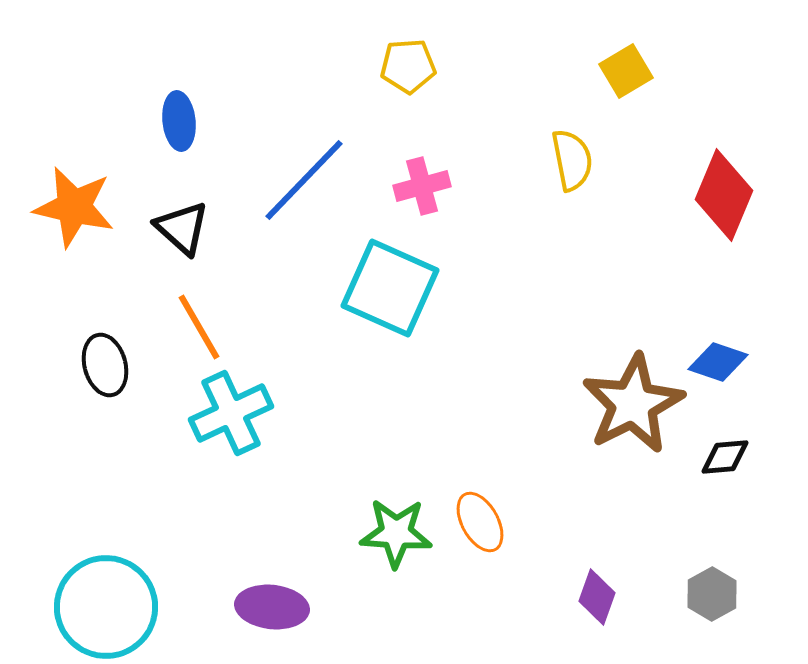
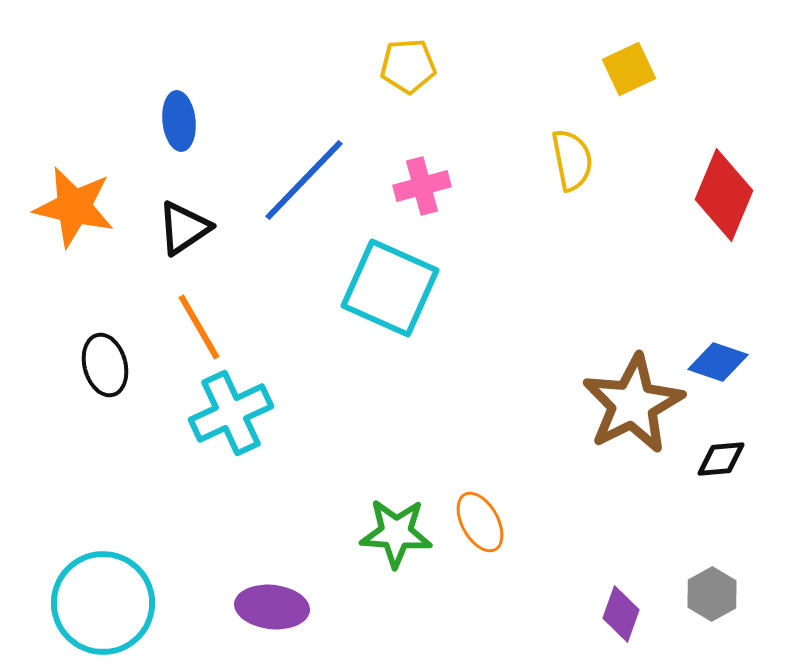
yellow square: moved 3 px right, 2 px up; rotated 6 degrees clockwise
black triangle: moved 2 px right; rotated 44 degrees clockwise
black diamond: moved 4 px left, 2 px down
purple diamond: moved 24 px right, 17 px down
cyan circle: moved 3 px left, 4 px up
